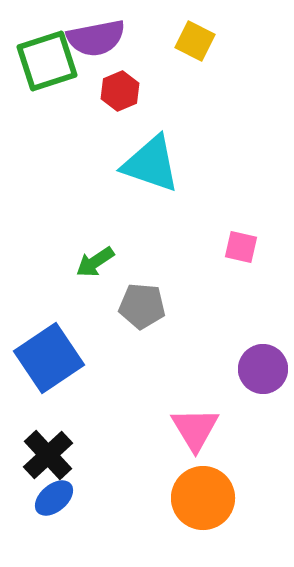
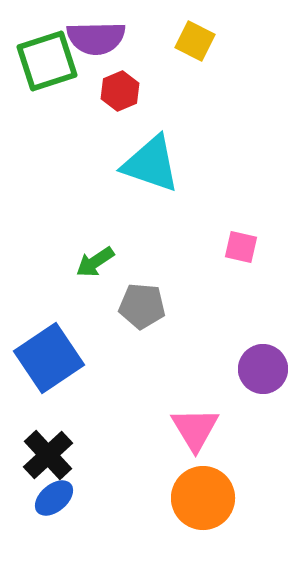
purple semicircle: rotated 10 degrees clockwise
